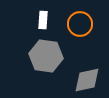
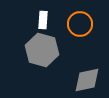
gray hexagon: moved 4 px left, 6 px up; rotated 8 degrees clockwise
